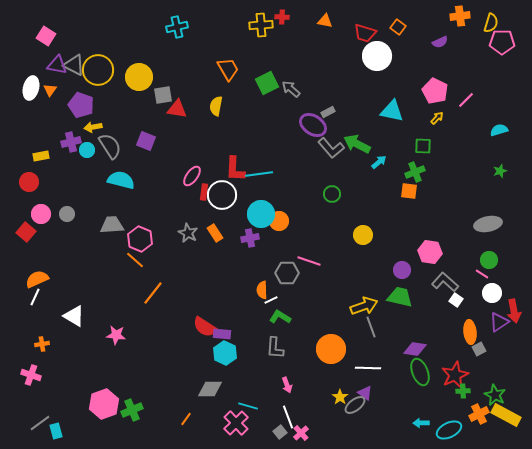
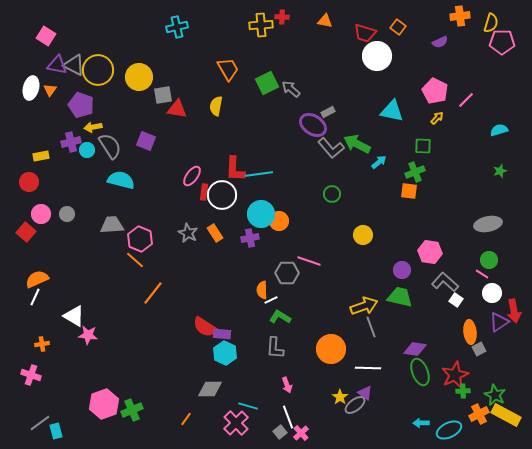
pink star at (116, 335): moved 28 px left
